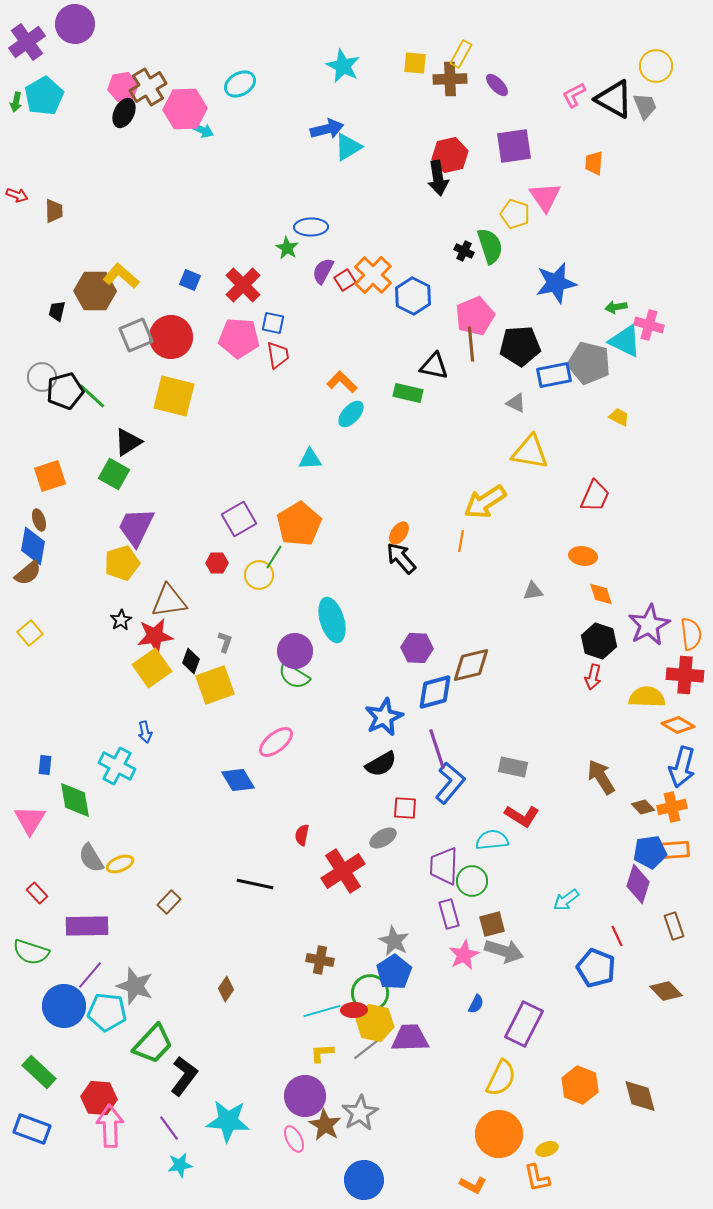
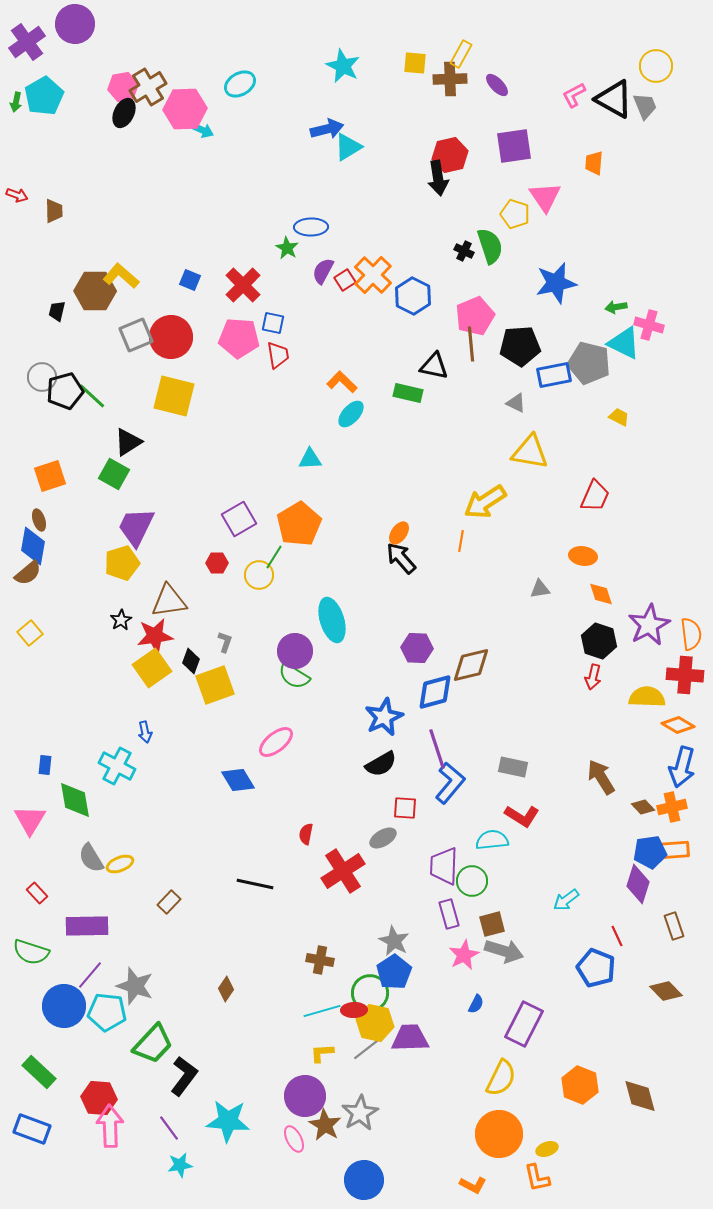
cyan triangle at (625, 341): moved 1 px left, 2 px down
gray triangle at (533, 591): moved 7 px right, 2 px up
red semicircle at (302, 835): moved 4 px right, 1 px up
